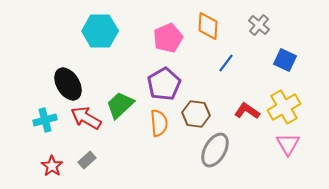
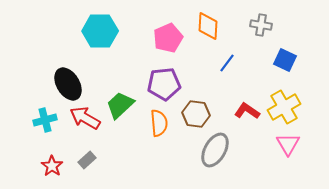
gray cross: moved 2 px right; rotated 30 degrees counterclockwise
blue line: moved 1 px right
purple pentagon: rotated 24 degrees clockwise
red arrow: moved 1 px left
